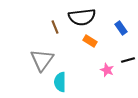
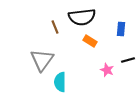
blue rectangle: moved 1 px down; rotated 40 degrees clockwise
